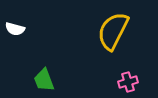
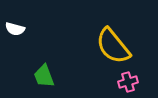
yellow semicircle: moved 15 px down; rotated 66 degrees counterclockwise
green trapezoid: moved 4 px up
